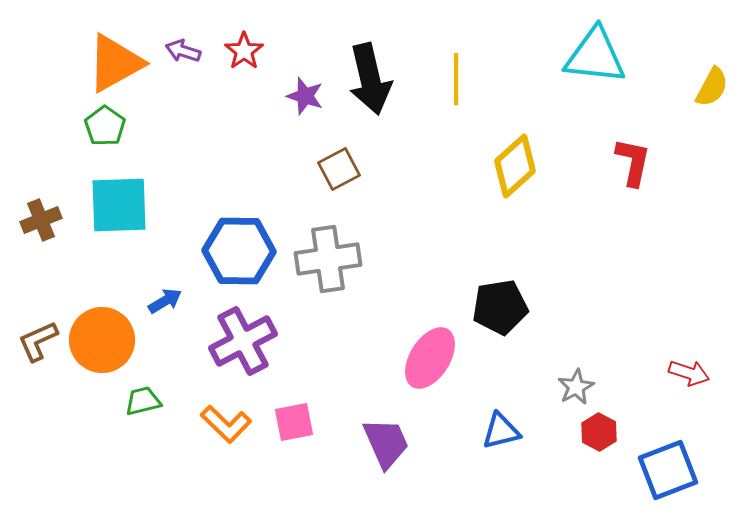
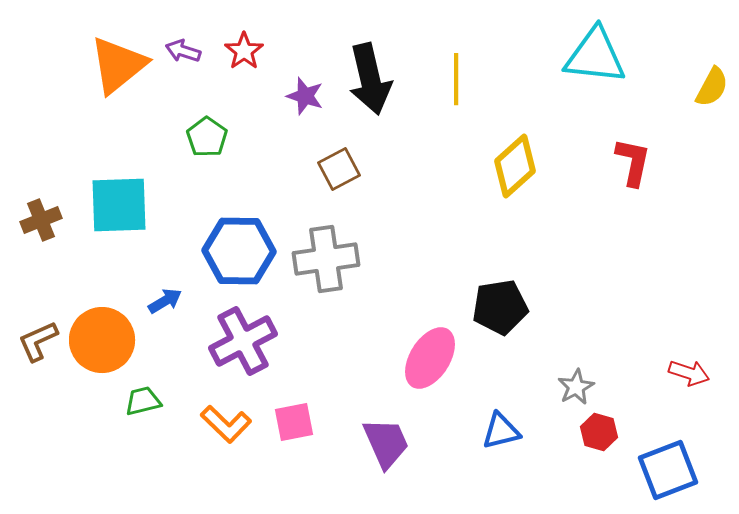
orange triangle: moved 3 px right, 2 px down; rotated 10 degrees counterclockwise
green pentagon: moved 102 px right, 11 px down
gray cross: moved 2 px left
red hexagon: rotated 12 degrees counterclockwise
